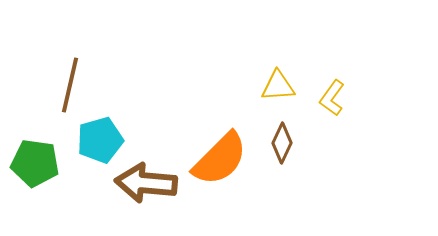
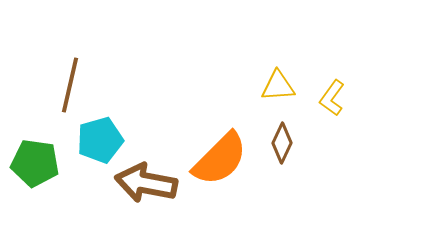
brown arrow: rotated 6 degrees clockwise
